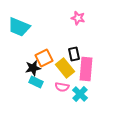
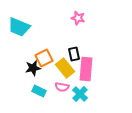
cyan rectangle: moved 3 px right, 9 px down
